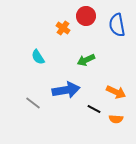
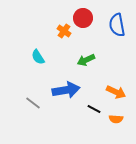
red circle: moved 3 px left, 2 px down
orange cross: moved 1 px right, 3 px down
